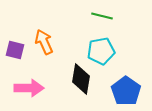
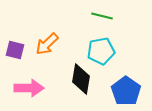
orange arrow: moved 3 px right, 2 px down; rotated 110 degrees counterclockwise
